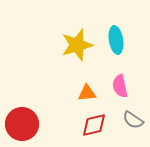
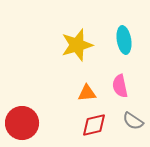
cyan ellipse: moved 8 px right
gray semicircle: moved 1 px down
red circle: moved 1 px up
